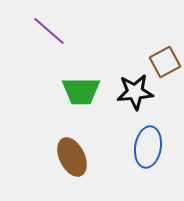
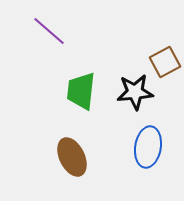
green trapezoid: rotated 96 degrees clockwise
